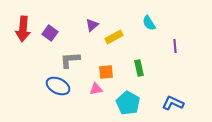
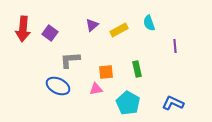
cyan semicircle: rotated 14 degrees clockwise
yellow rectangle: moved 5 px right, 7 px up
green rectangle: moved 2 px left, 1 px down
